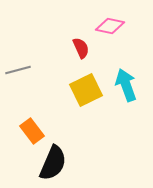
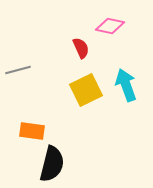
orange rectangle: rotated 45 degrees counterclockwise
black semicircle: moved 1 px left, 1 px down; rotated 9 degrees counterclockwise
